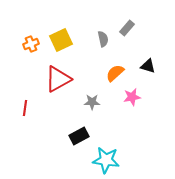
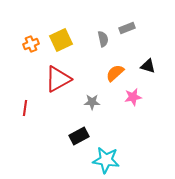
gray rectangle: rotated 28 degrees clockwise
pink star: moved 1 px right
